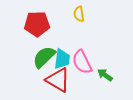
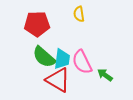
green semicircle: rotated 95 degrees counterclockwise
